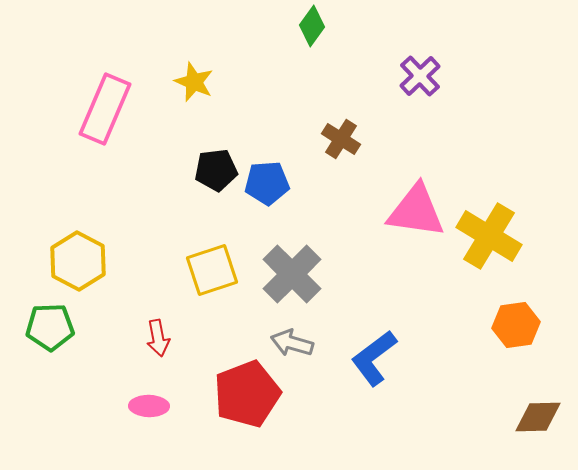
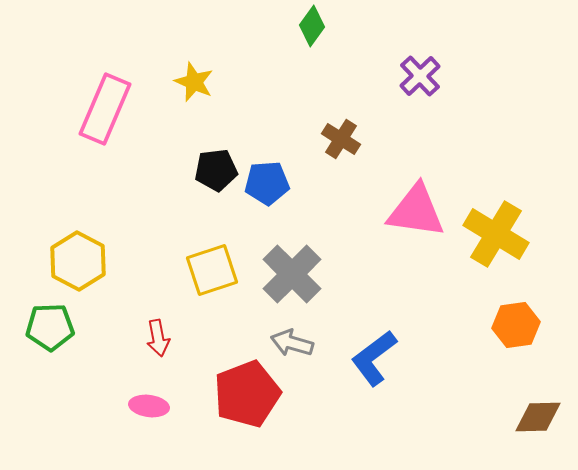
yellow cross: moved 7 px right, 2 px up
pink ellipse: rotated 6 degrees clockwise
